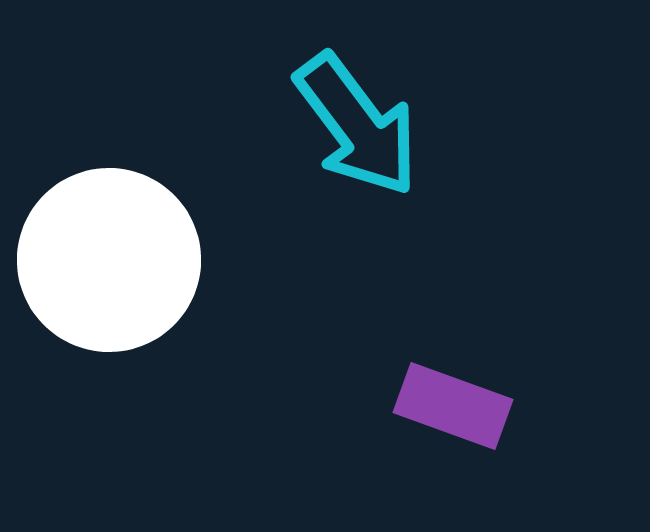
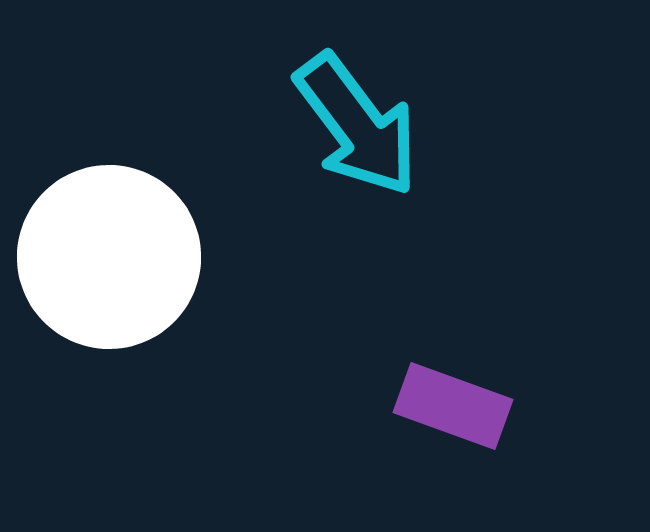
white circle: moved 3 px up
